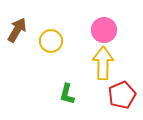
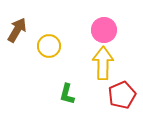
yellow circle: moved 2 px left, 5 px down
